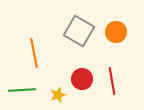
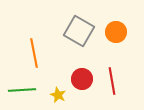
yellow star: rotated 28 degrees counterclockwise
